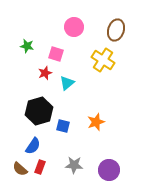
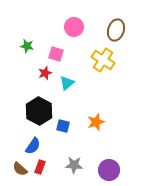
black hexagon: rotated 16 degrees counterclockwise
